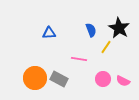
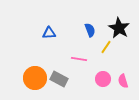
blue semicircle: moved 1 px left
pink semicircle: rotated 48 degrees clockwise
